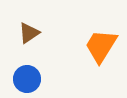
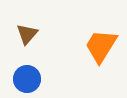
brown triangle: moved 2 px left, 1 px down; rotated 15 degrees counterclockwise
